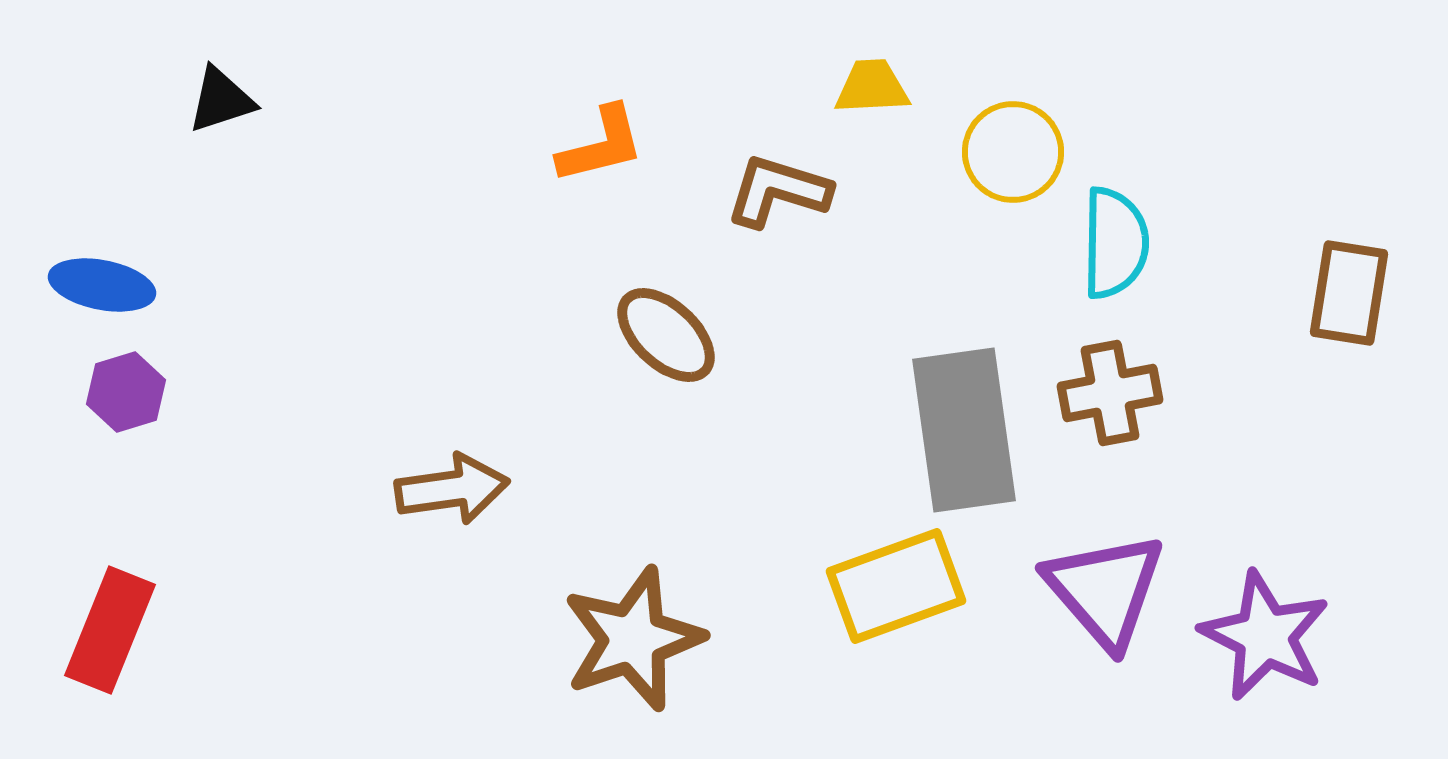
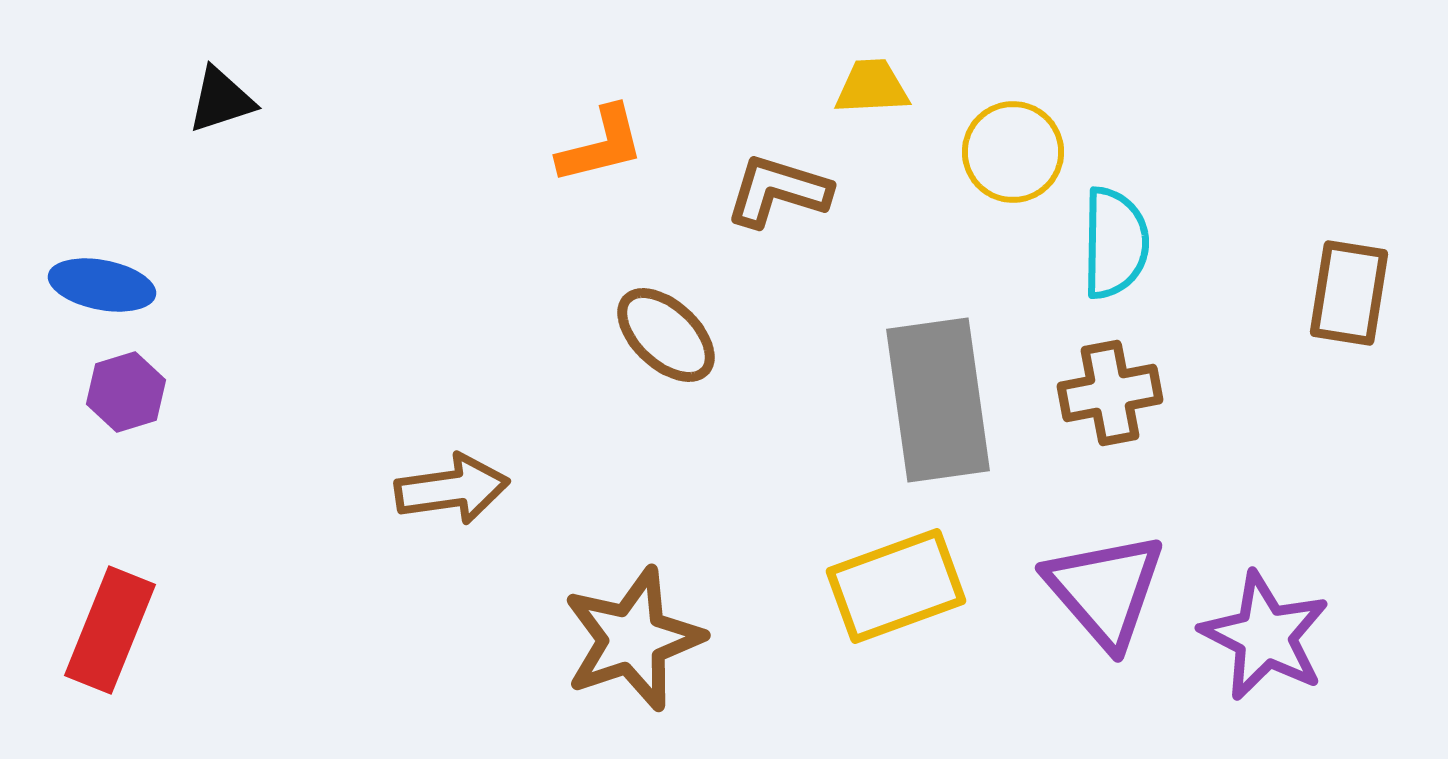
gray rectangle: moved 26 px left, 30 px up
